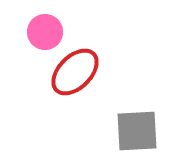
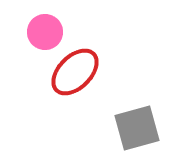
gray square: moved 3 px up; rotated 12 degrees counterclockwise
